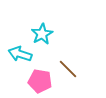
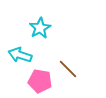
cyan star: moved 2 px left, 6 px up
cyan arrow: moved 1 px down
